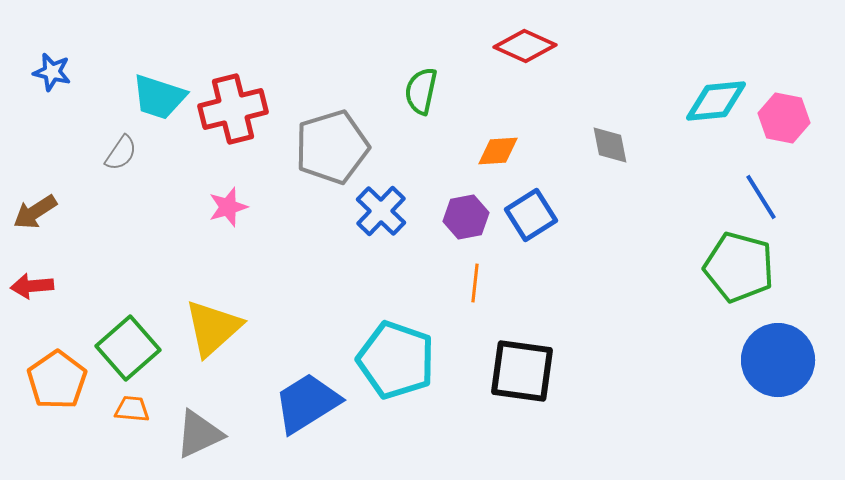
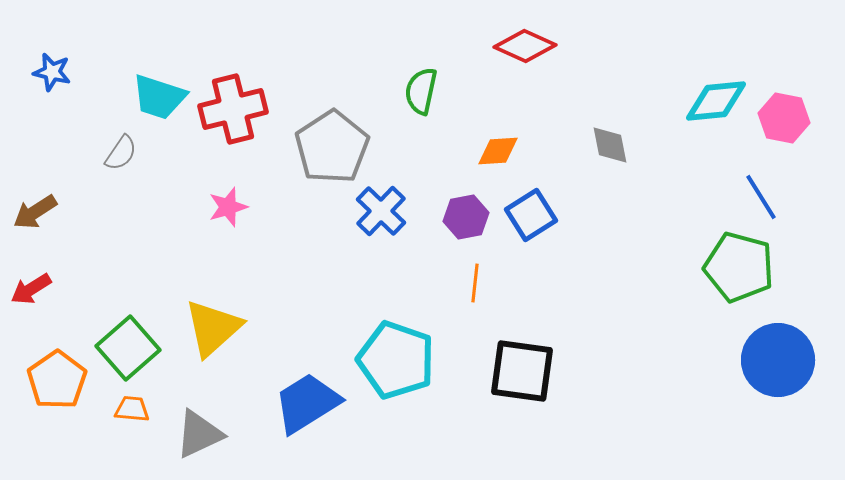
gray pentagon: rotated 16 degrees counterclockwise
red arrow: moved 1 px left, 3 px down; rotated 27 degrees counterclockwise
